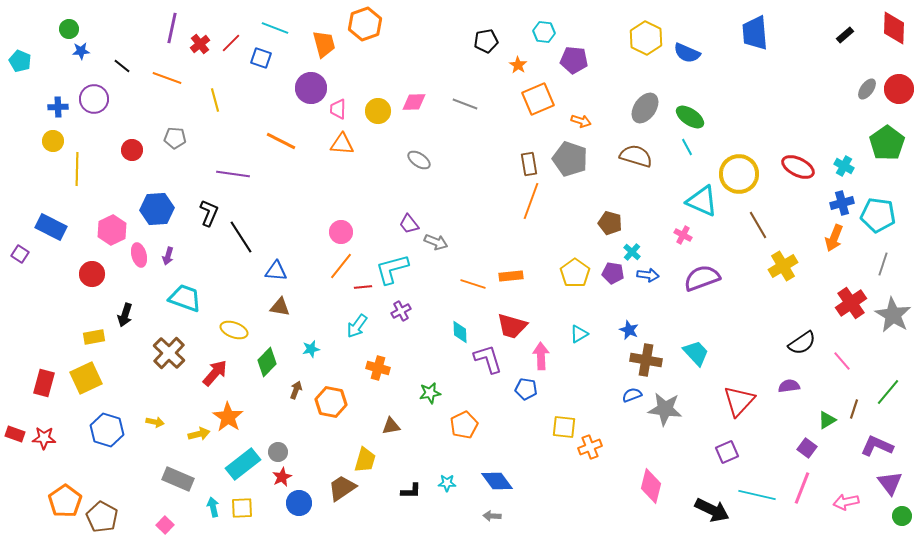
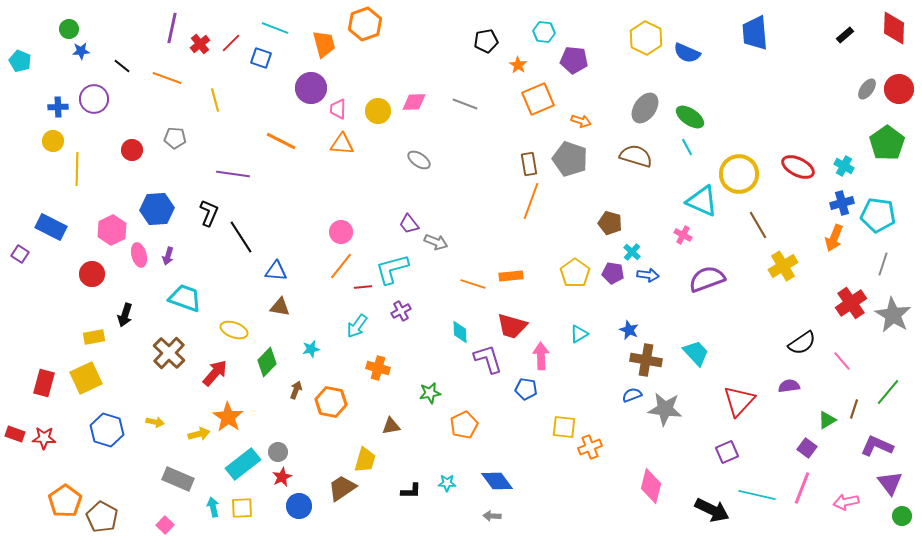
purple semicircle at (702, 278): moved 5 px right, 1 px down
blue circle at (299, 503): moved 3 px down
